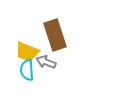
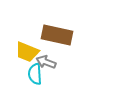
brown rectangle: moved 2 px right; rotated 60 degrees counterclockwise
cyan semicircle: moved 8 px right, 4 px down
